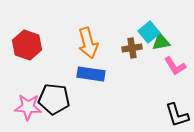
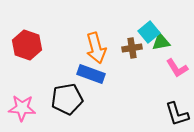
orange arrow: moved 8 px right, 5 px down
pink L-shape: moved 2 px right, 2 px down
blue rectangle: rotated 12 degrees clockwise
black pentagon: moved 13 px right; rotated 16 degrees counterclockwise
pink star: moved 6 px left, 1 px down
black L-shape: moved 1 px up
